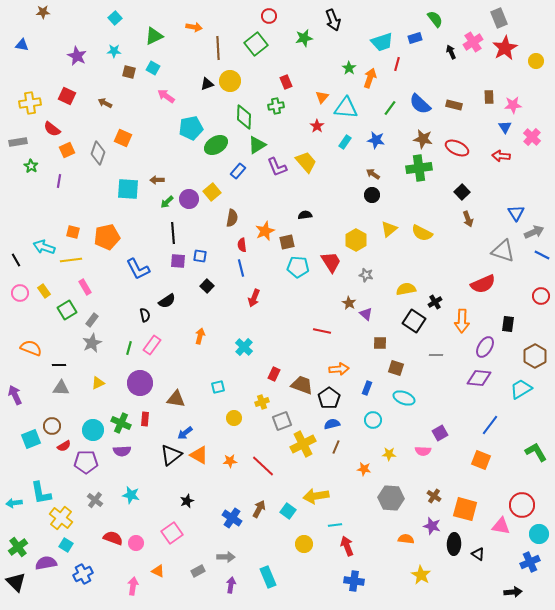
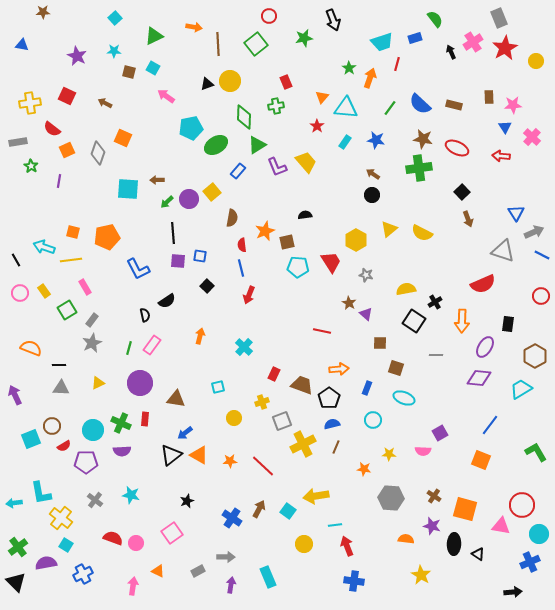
brown line at (218, 48): moved 4 px up
red arrow at (254, 298): moved 5 px left, 3 px up
